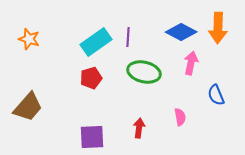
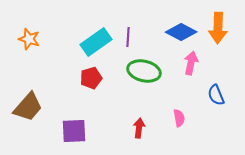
green ellipse: moved 1 px up
pink semicircle: moved 1 px left, 1 px down
purple square: moved 18 px left, 6 px up
